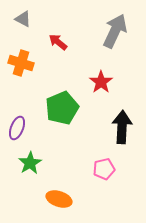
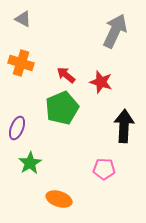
red arrow: moved 8 px right, 33 px down
red star: rotated 20 degrees counterclockwise
black arrow: moved 2 px right, 1 px up
pink pentagon: rotated 15 degrees clockwise
